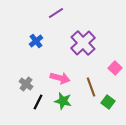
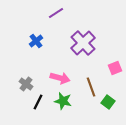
pink square: rotated 24 degrees clockwise
